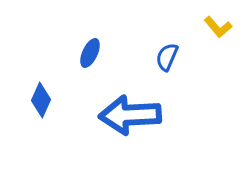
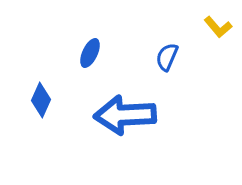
blue arrow: moved 5 px left
